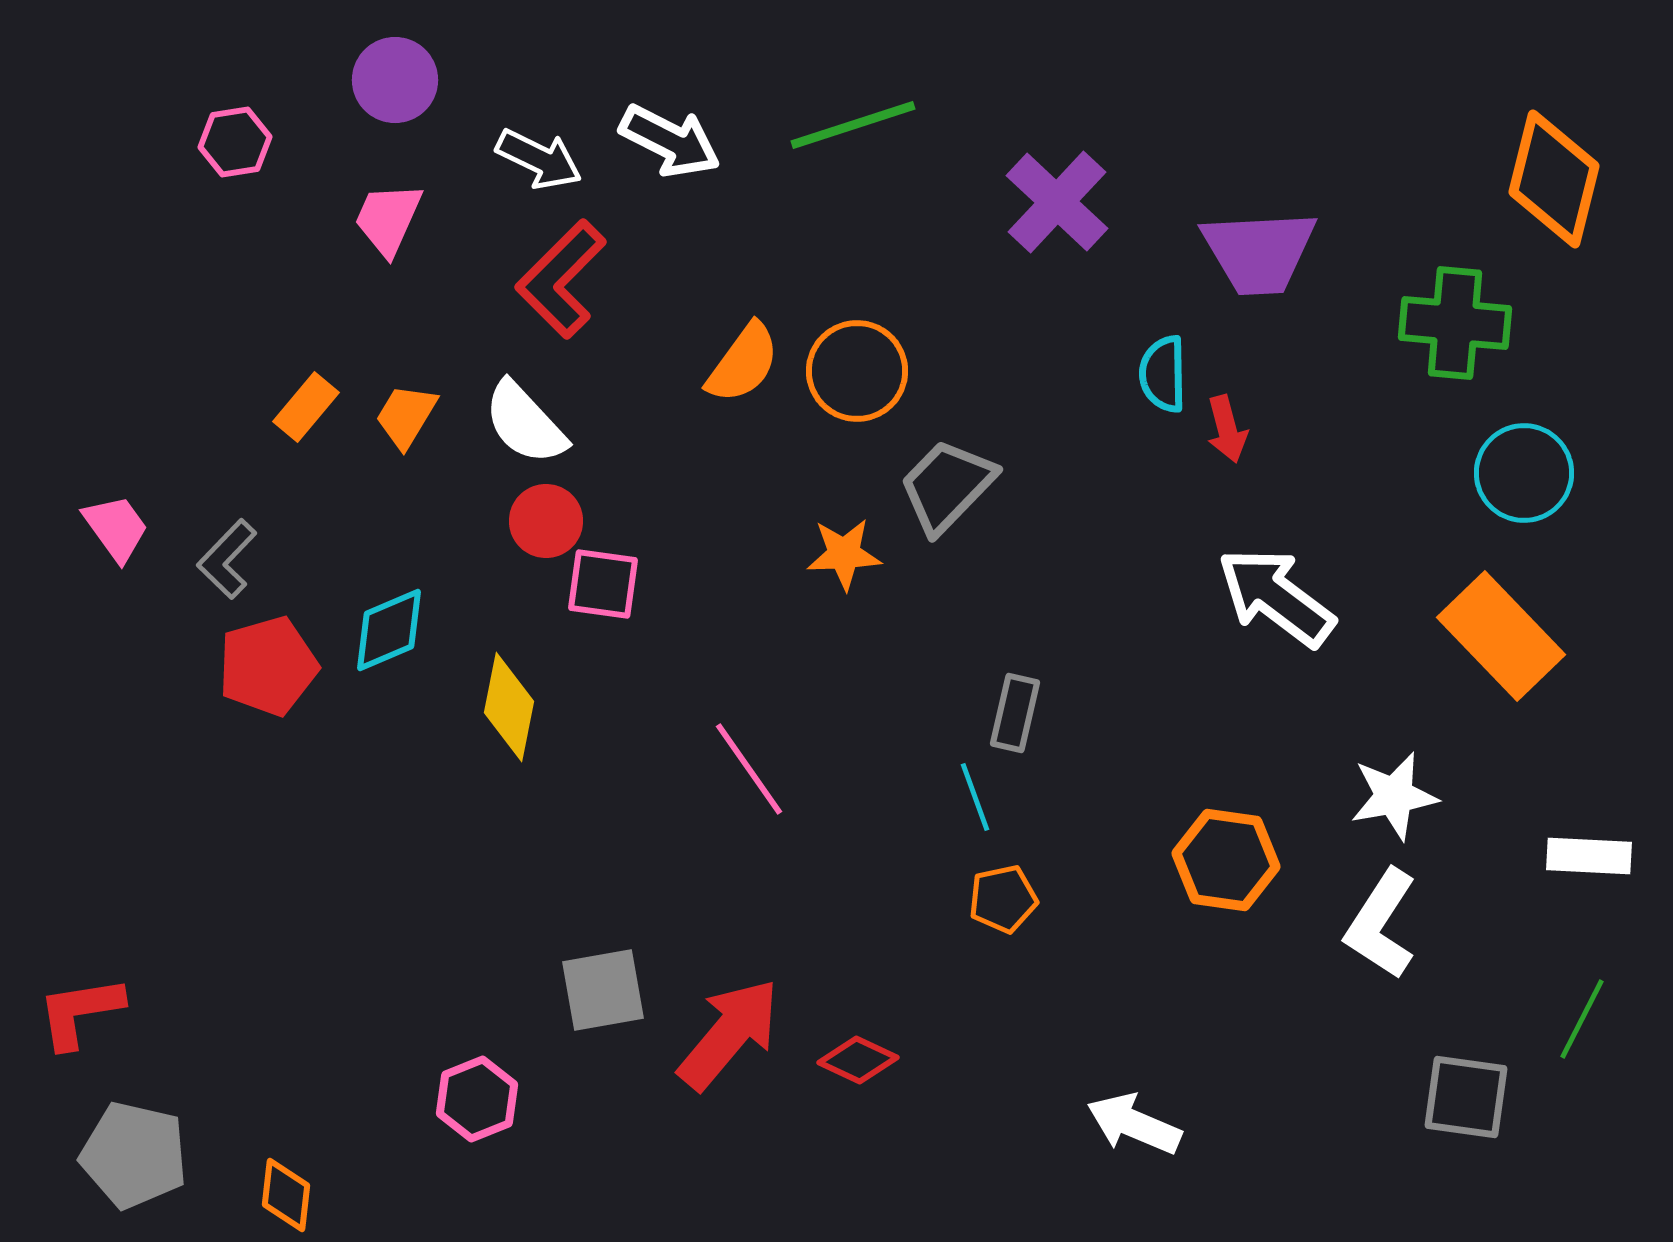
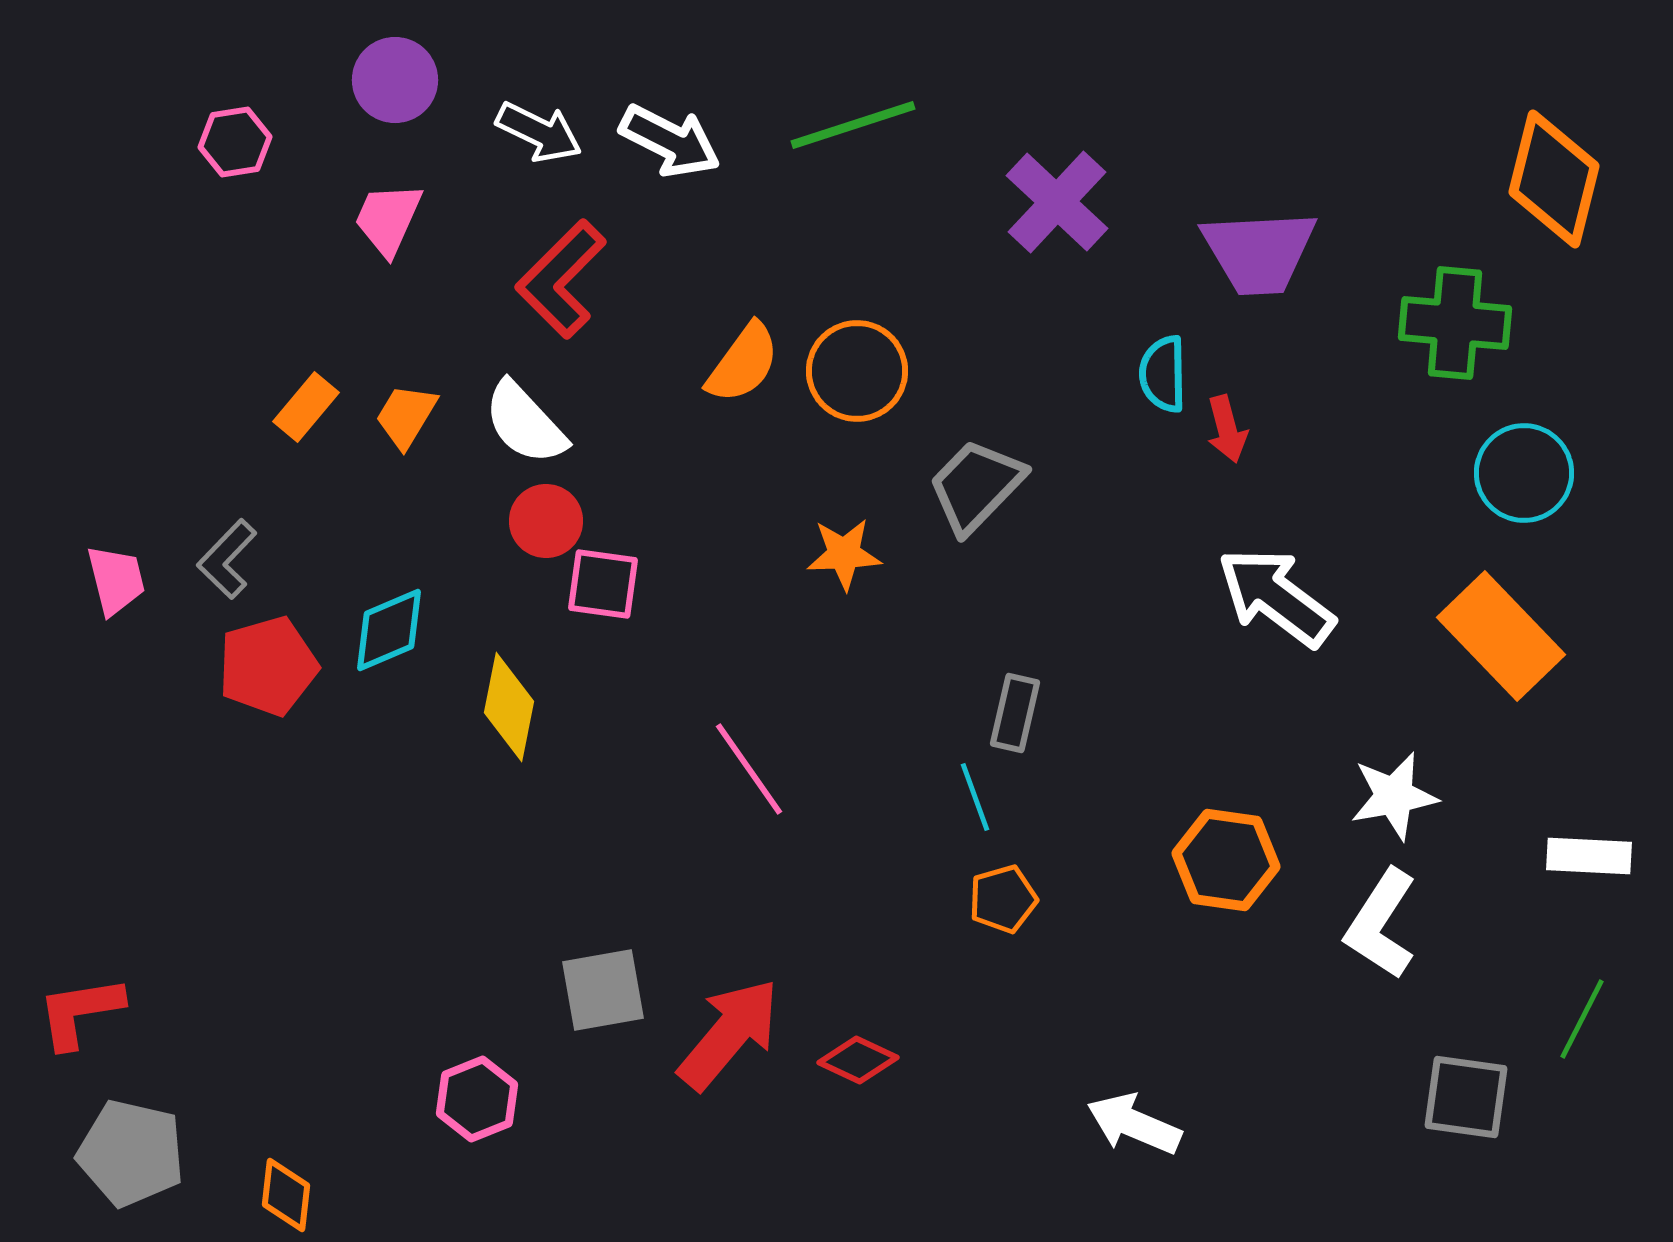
white arrow at (539, 159): moved 27 px up
gray trapezoid at (947, 486): moved 29 px right
pink trapezoid at (116, 528): moved 52 px down; rotated 22 degrees clockwise
orange pentagon at (1003, 899): rotated 4 degrees counterclockwise
gray pentagon at (134, 1155): moved 3 px left, 2 px up
